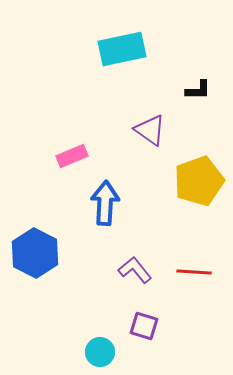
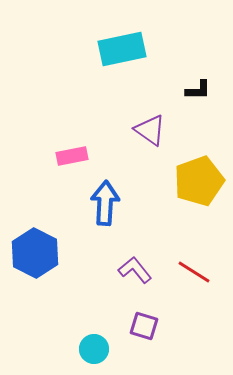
pink rectangle: rotated 12 degrees clockwise
red line: rotated 28 degrees clockwise
cyan circle: moved 6 px left, 3 px up
